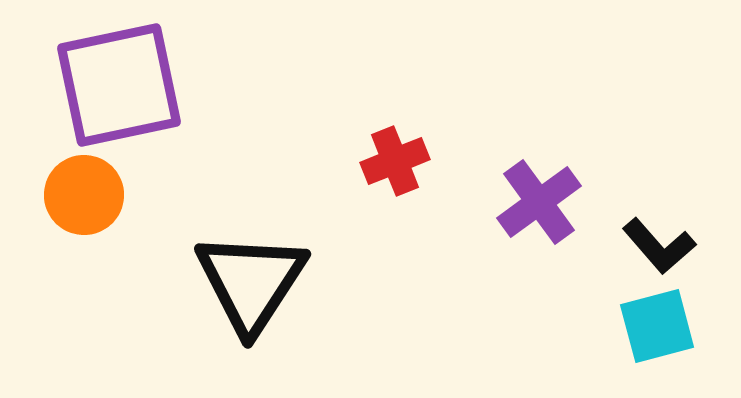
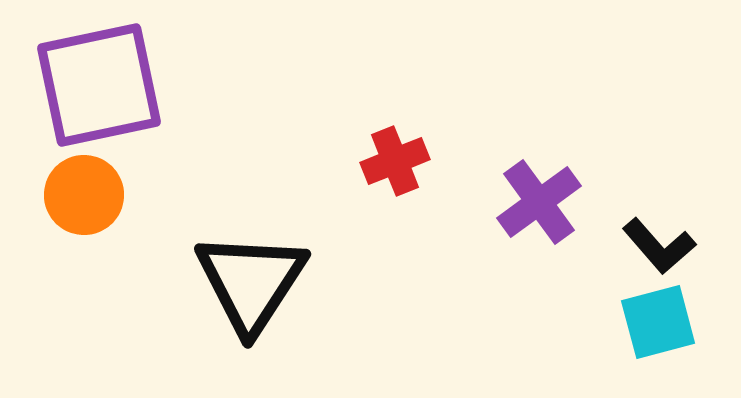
purple square: moved 20 px left
cyan square: moved 1 px right, 4 px up
